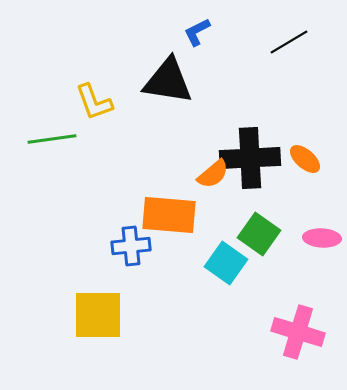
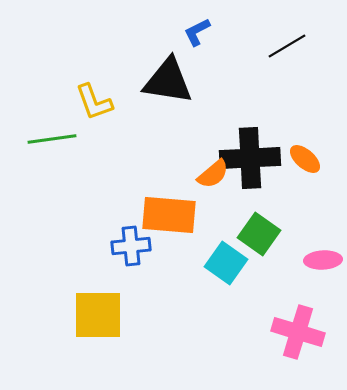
black line: moved 2 px left, 4 px down
pink ellipse: moved 1 px right, 22 px down; rotated 6 degrees counterclockwise
